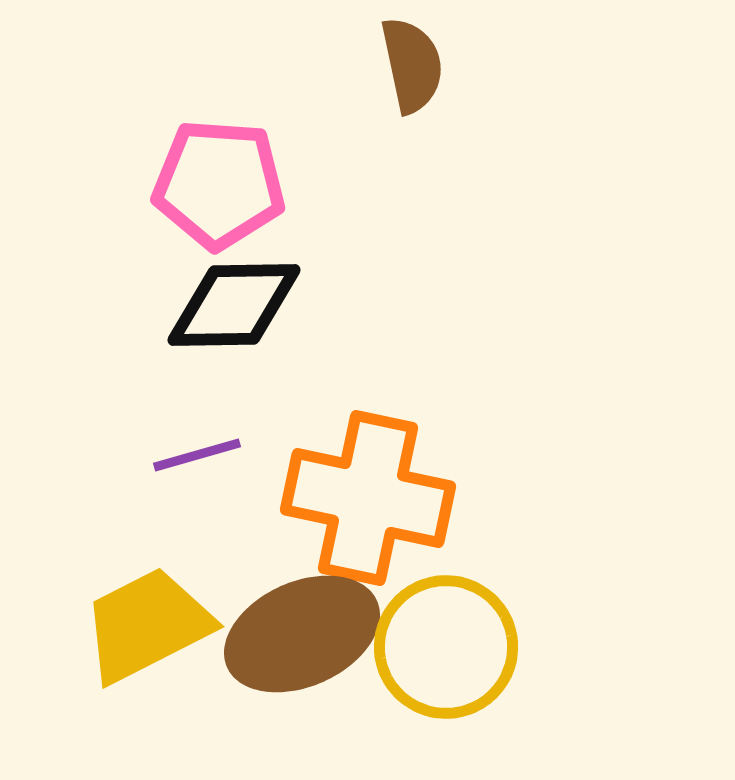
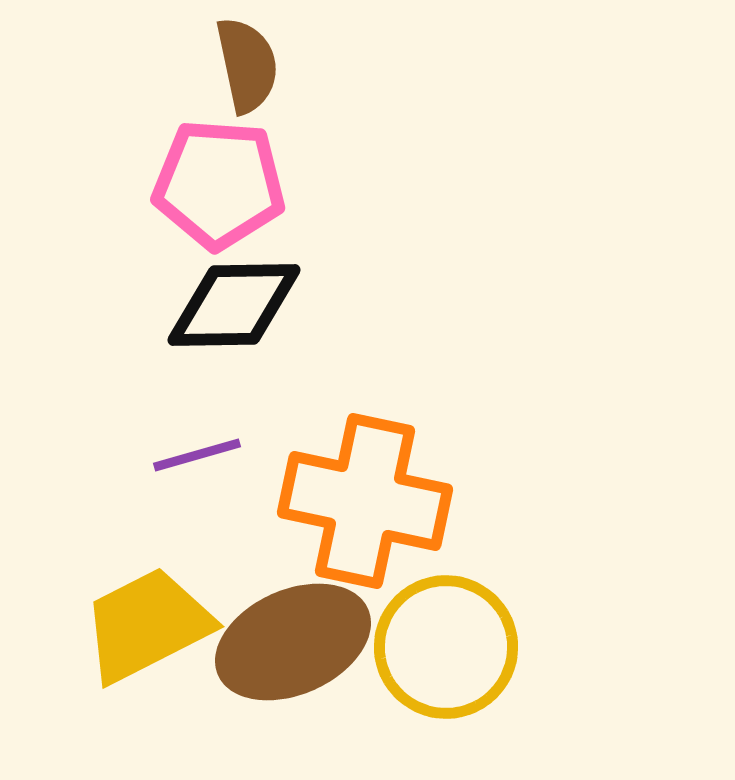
brown semicircle: moved 165 px left
orange cross: moved 3 px left, 3 px down
brown ellipse: moved 9 px left, 8 px down
